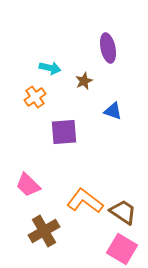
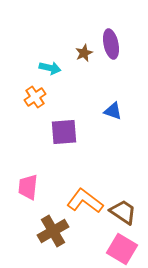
purple ellipse: moved 3 px right, 4 px up
brown star: moved 28 px up
pink trapezoid: moved 2 px down; rotated 52 degrees clockwise
brown cross: moved 9 px right
